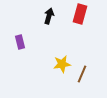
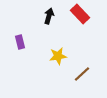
red rectangle: rotated 60 degrees counterclockwise
yellow star: moved 4 px left, 8 px up
brown line: rotated 24 degrees clockwise
